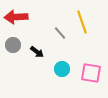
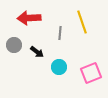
red arrow: moved 13 px right, 1 px down
gray line: rotated 48 degrees clockwise
gray circle: moved 1 px right
cyan circle: moved 3 px left, 2 px up
pink square: rotated 30 degrees counterclockwise
